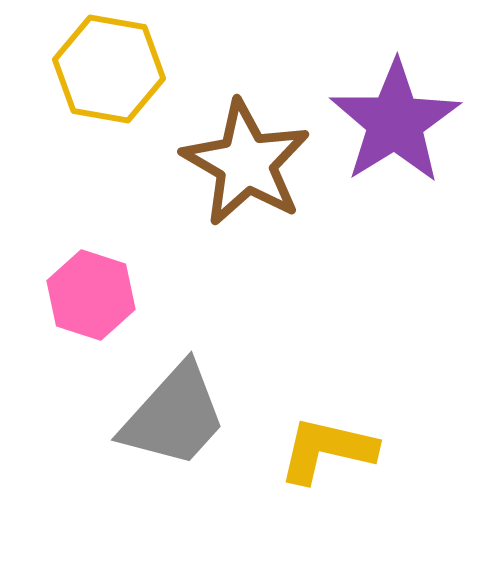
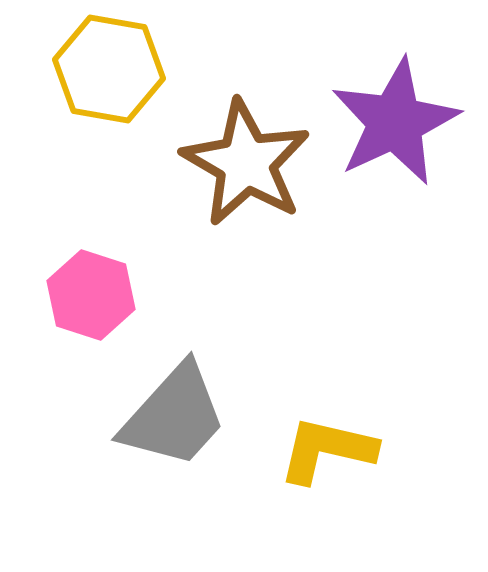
purple star: rotated 7 degrees clockwise
